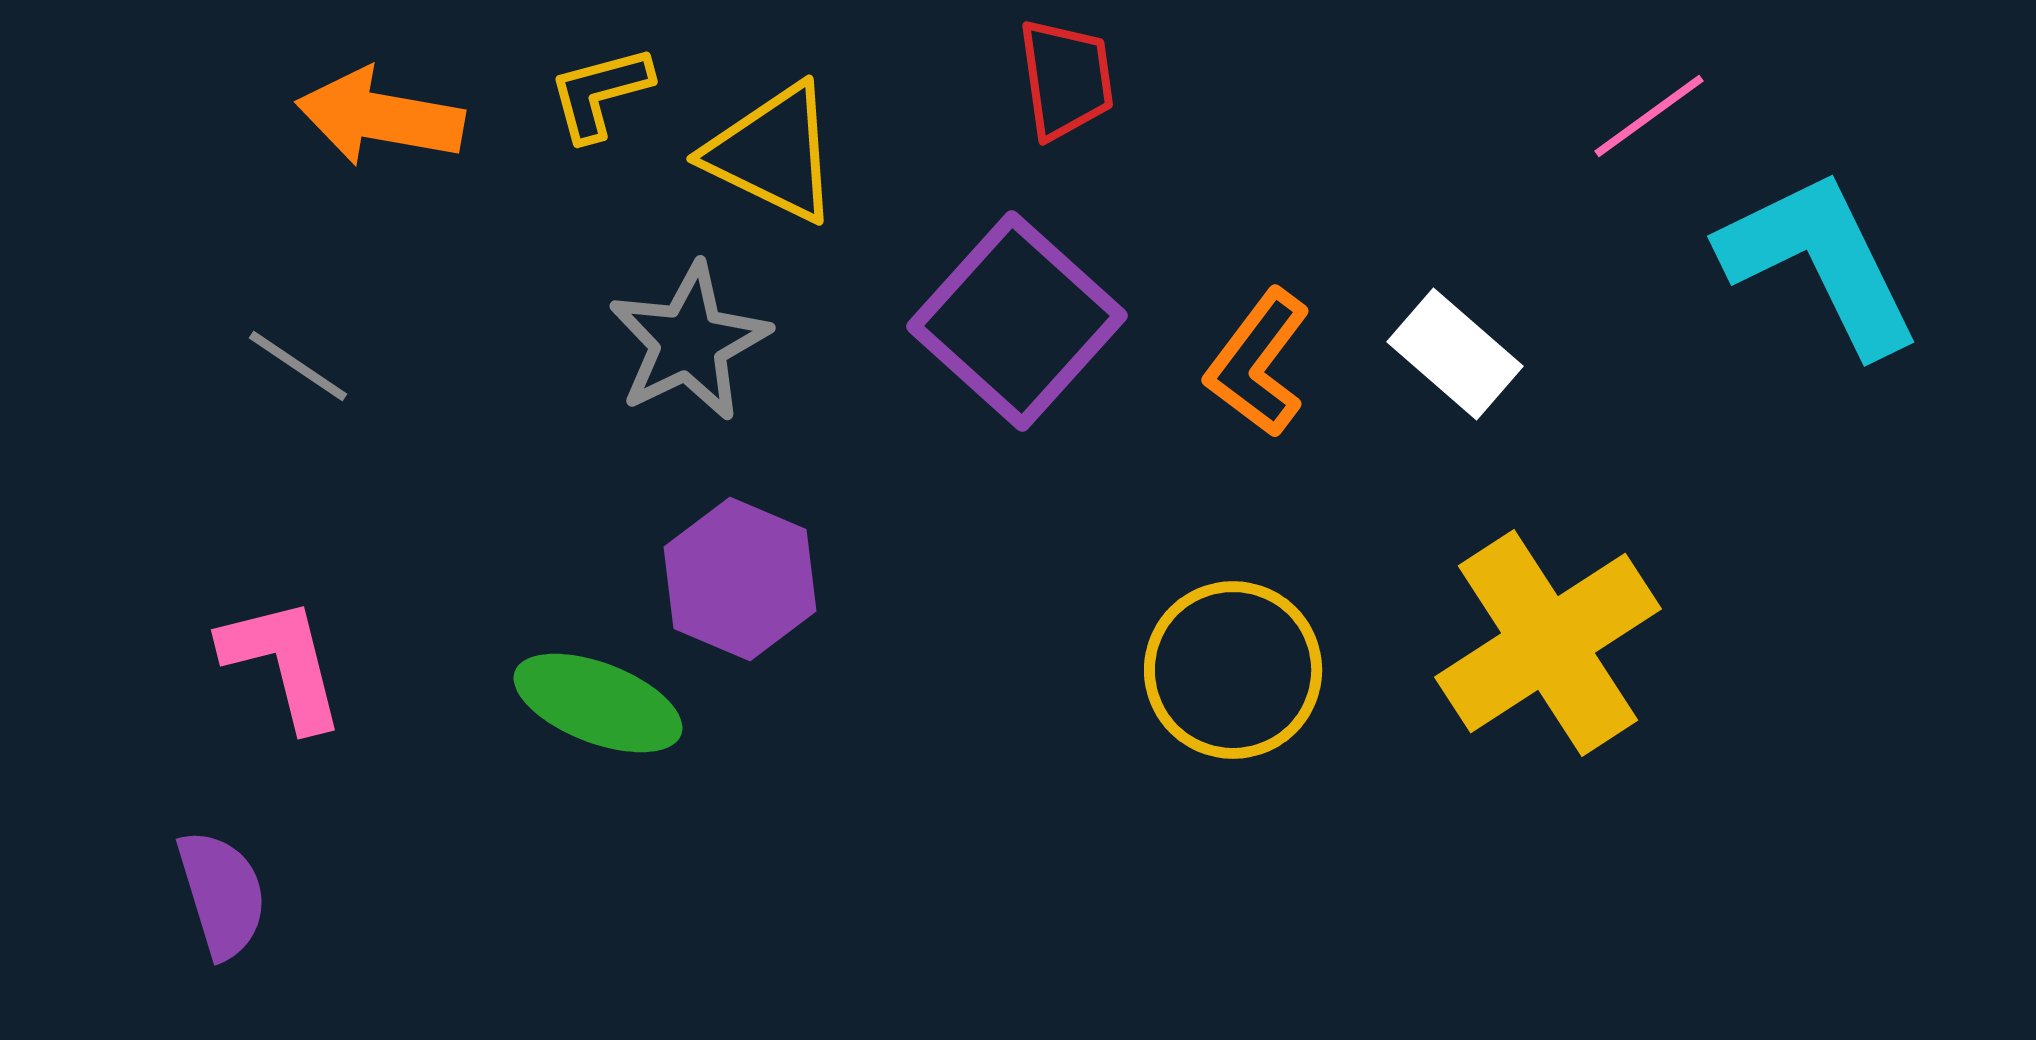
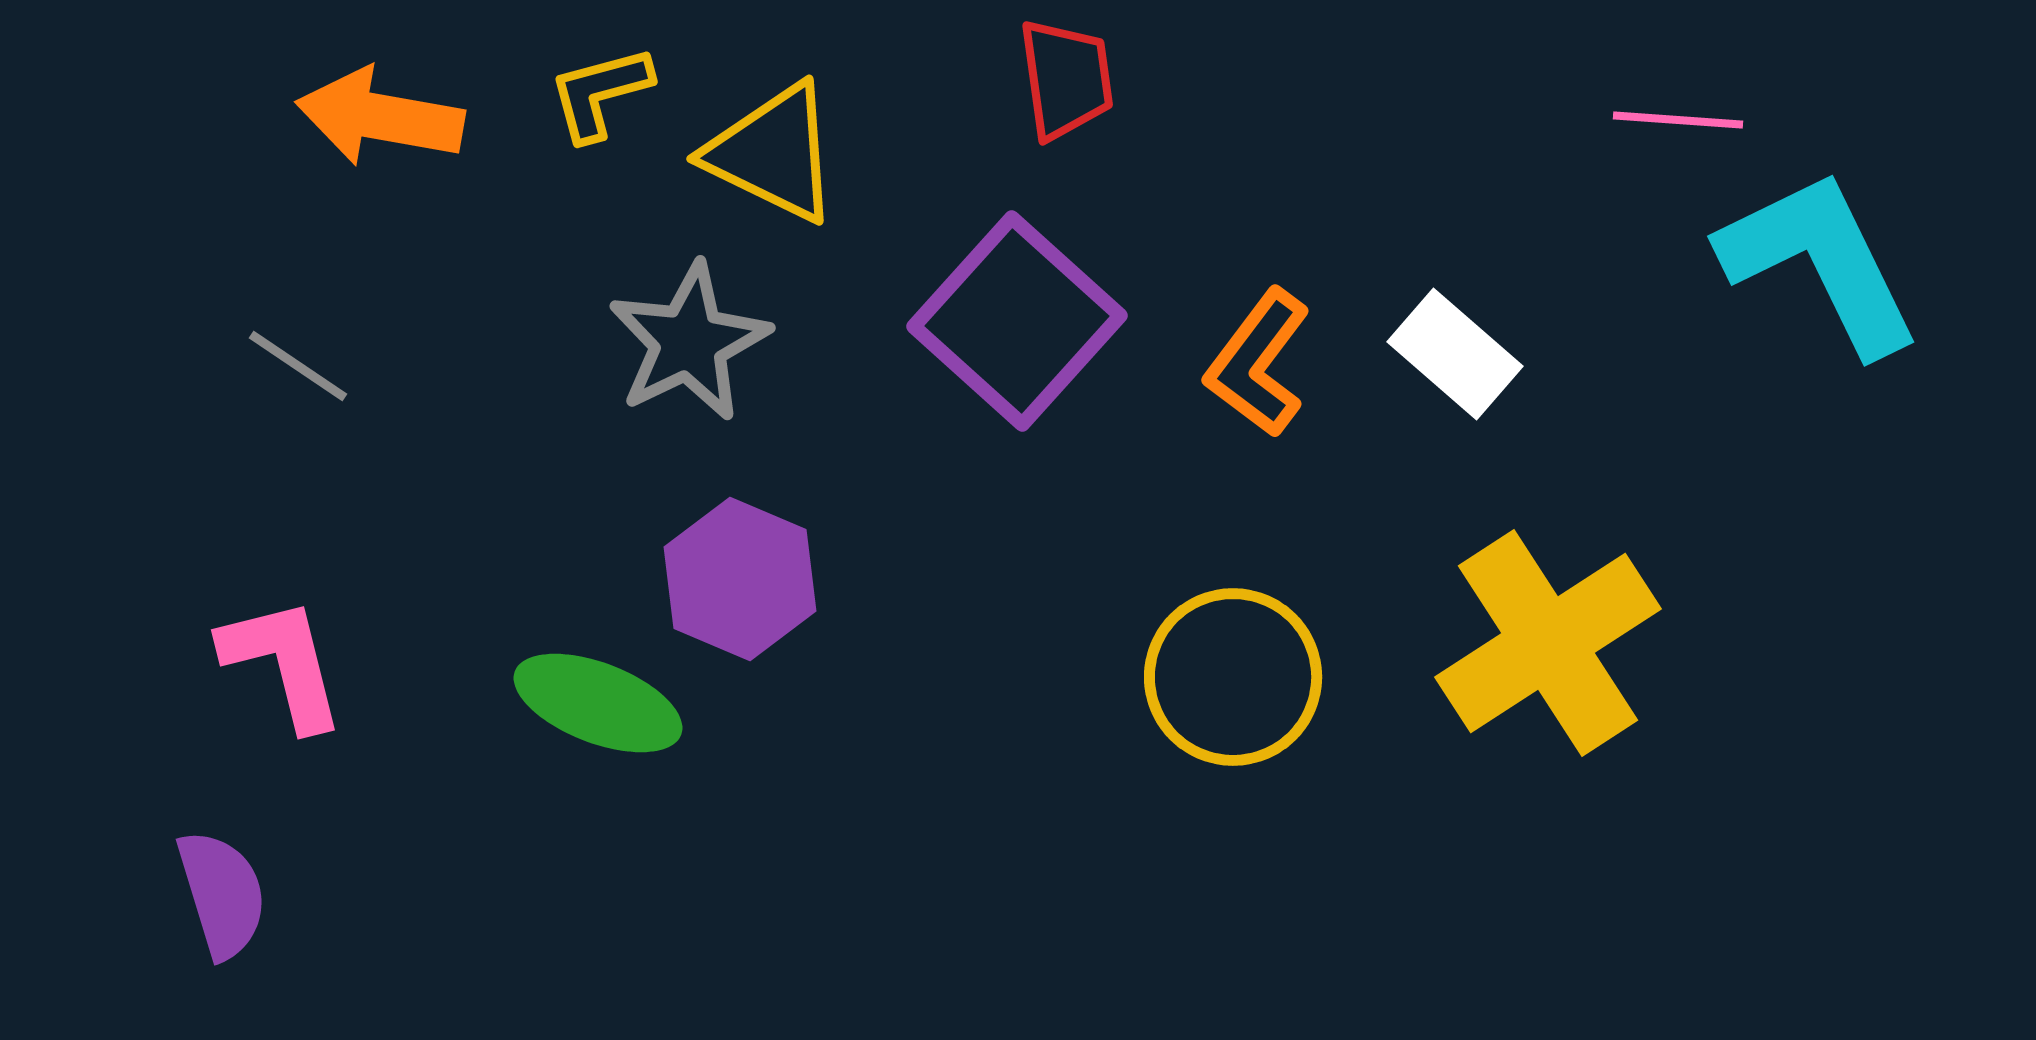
pink line: moved 29 px right, 4 px down; rotated 40 degrees clockwise
yellow circle: moved 7 px down
